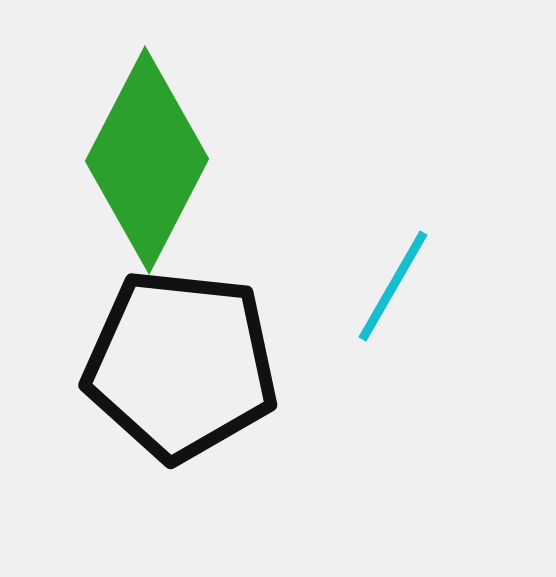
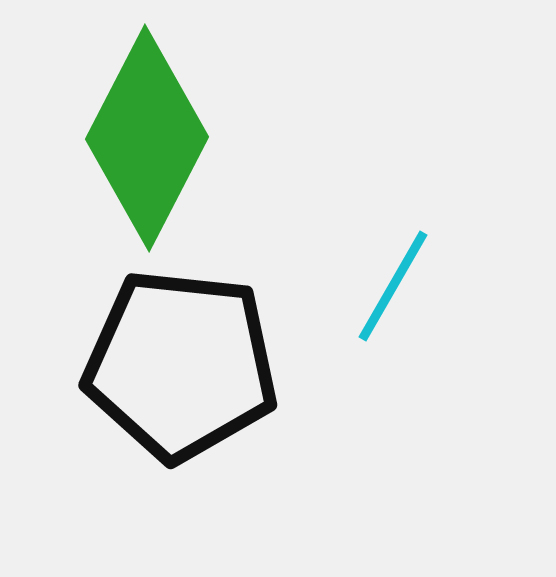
green diamond: moved 22 px up
